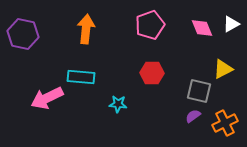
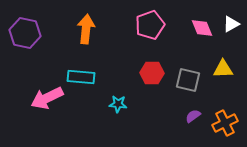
purple hexagon: moved 2 px right, 1 px up
yellow triangle: rotated 25 degrees clockwise
gray square: moved 11 px left, 11 px up
